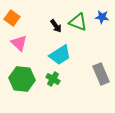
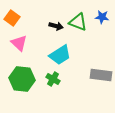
black arrow: rotated 40 degrees counterclockwise
gray rectangle: moved 1 px down; rotated 60 degrees counterclockwise
